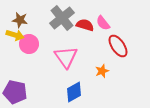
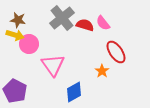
brown star: moved 2 px left
red ellipse: moved 2 px left, 6 px down
pink triangle: moved 13 px left, 8 px down
orange star: rotated 16 degrees counterclockwise
purple pentagon: moved 1 px up; rotated 15 degrees clockwise
